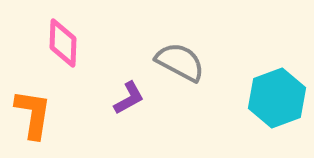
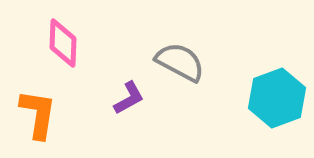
orange L-shape: moved 5 px right
